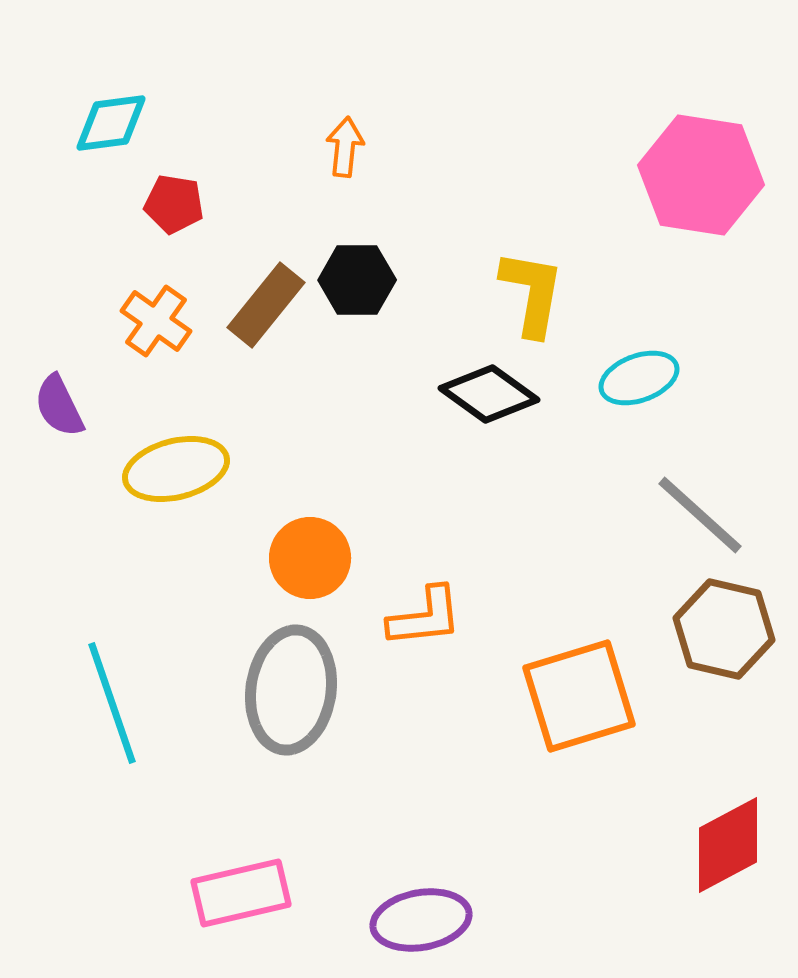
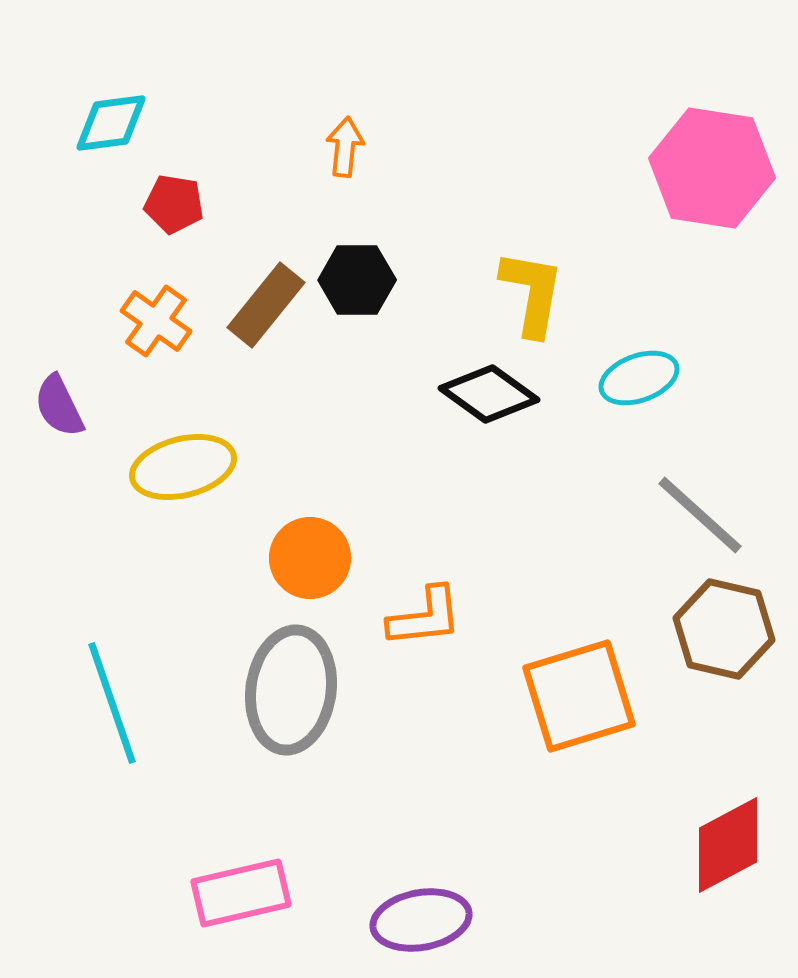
pink hexagon: moved 11 px right, 7 px up
yellow ellipse: moved 7 px right, 2 px up
